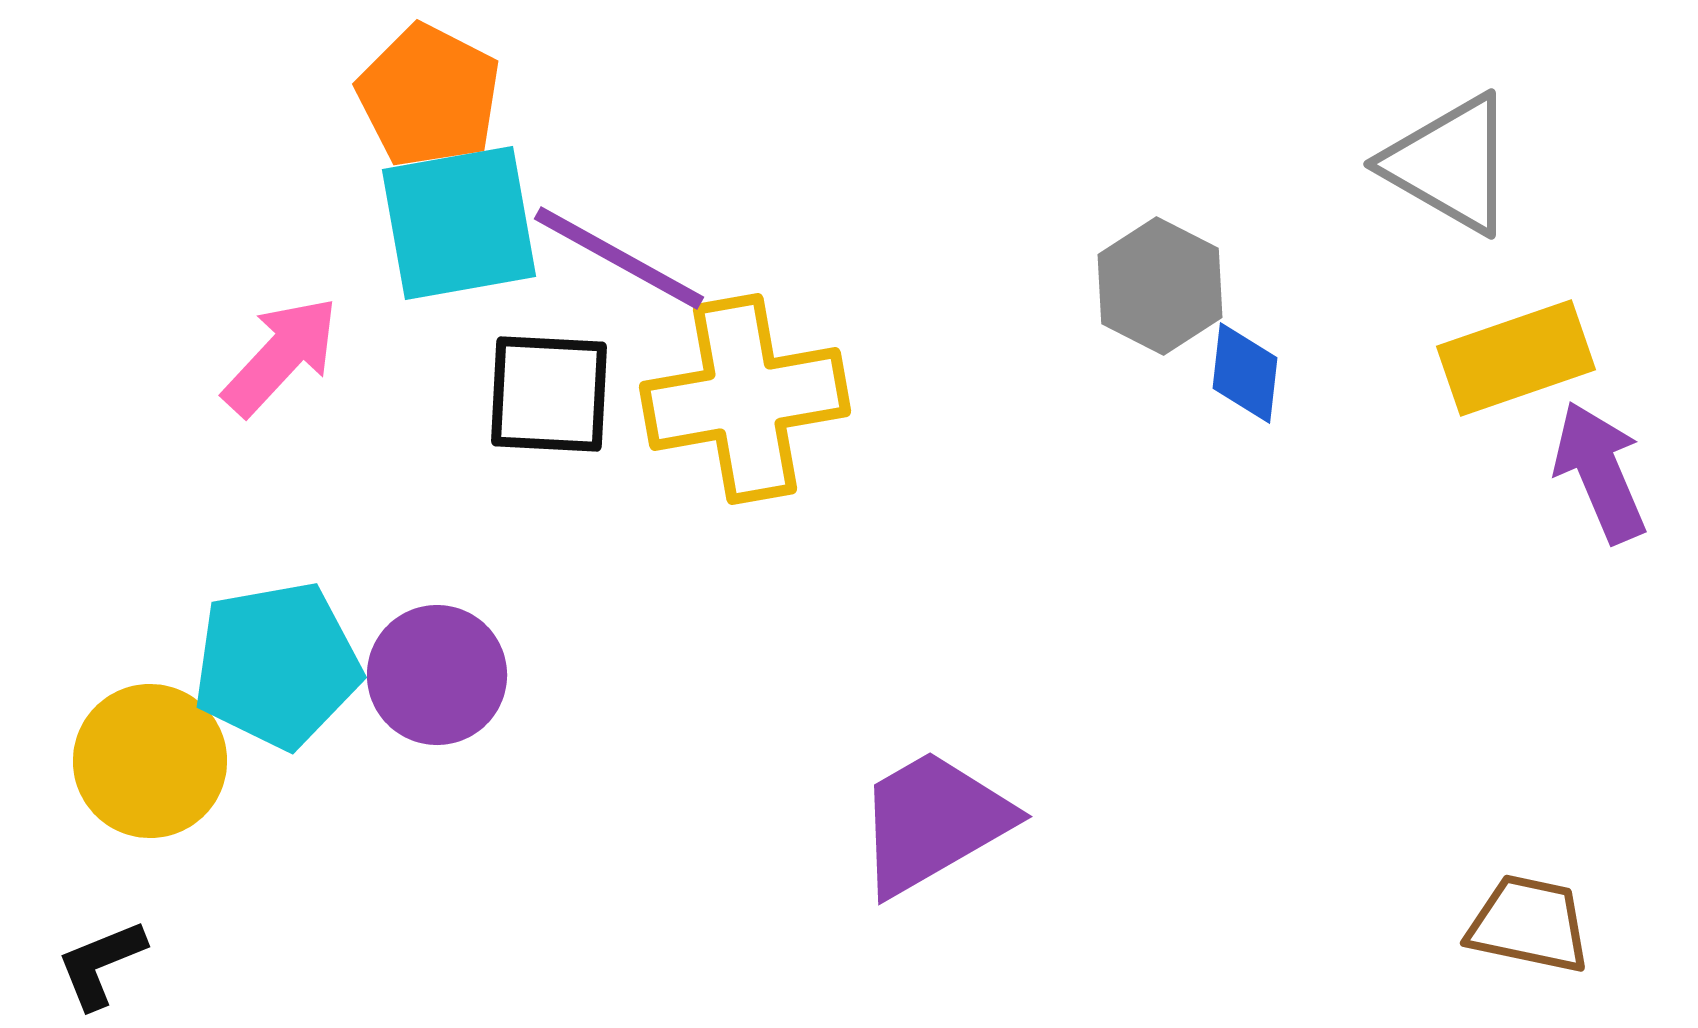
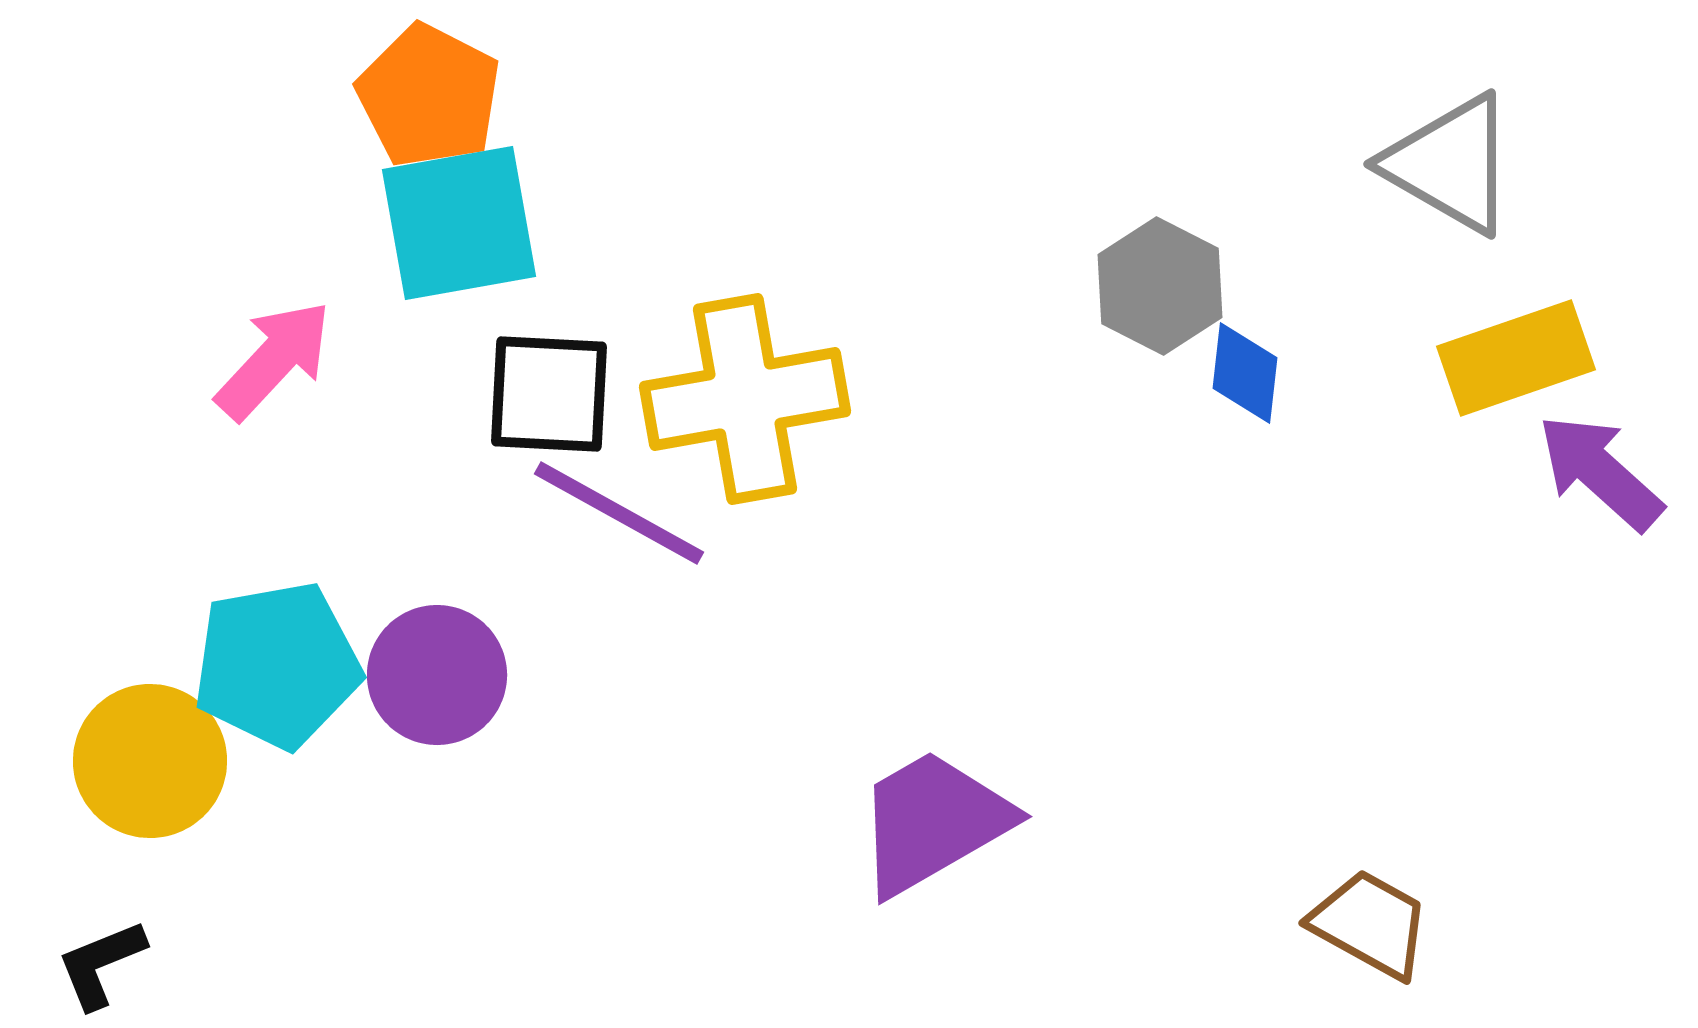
purple line: moved 255 px down
pink arrow: moved 7 px left, 4 px down
purple arrow: rotated 25 degrees counterclockwise
brown trapezoid: moved 159 px left; rotated 17 degrees clockwise
